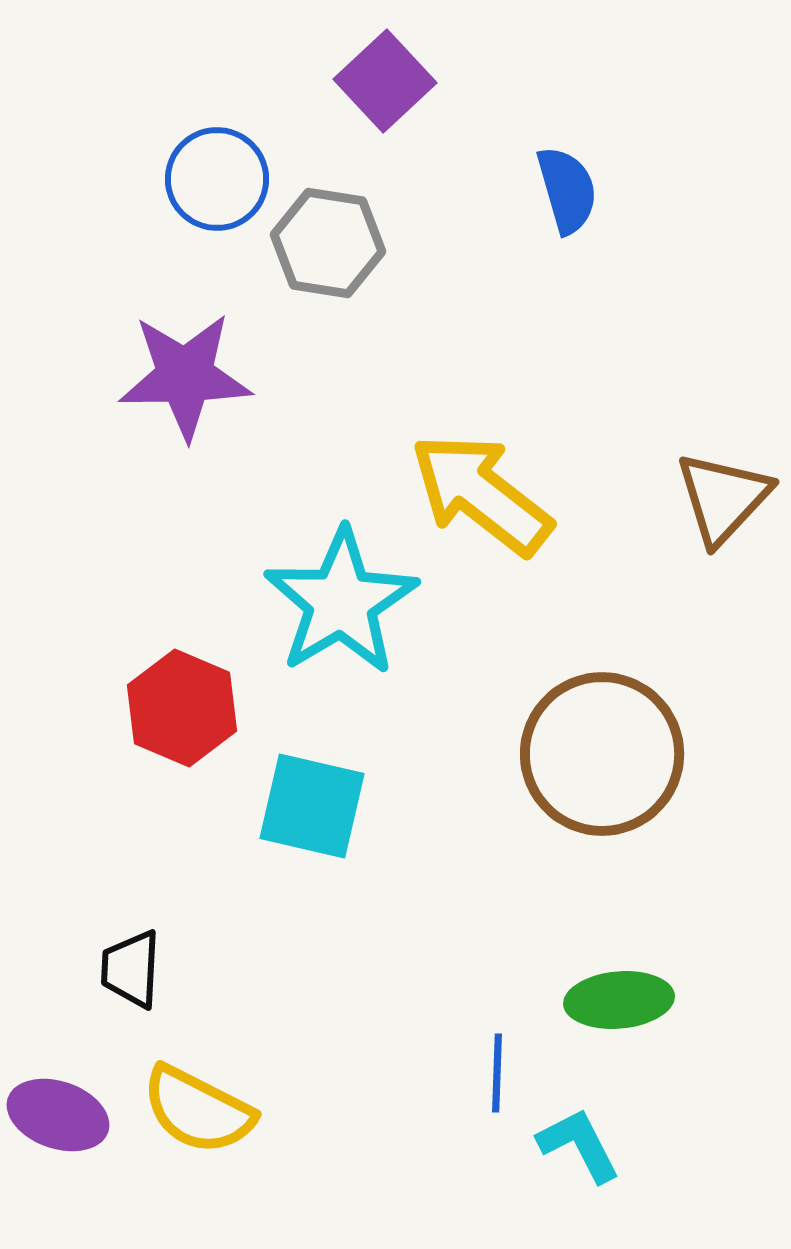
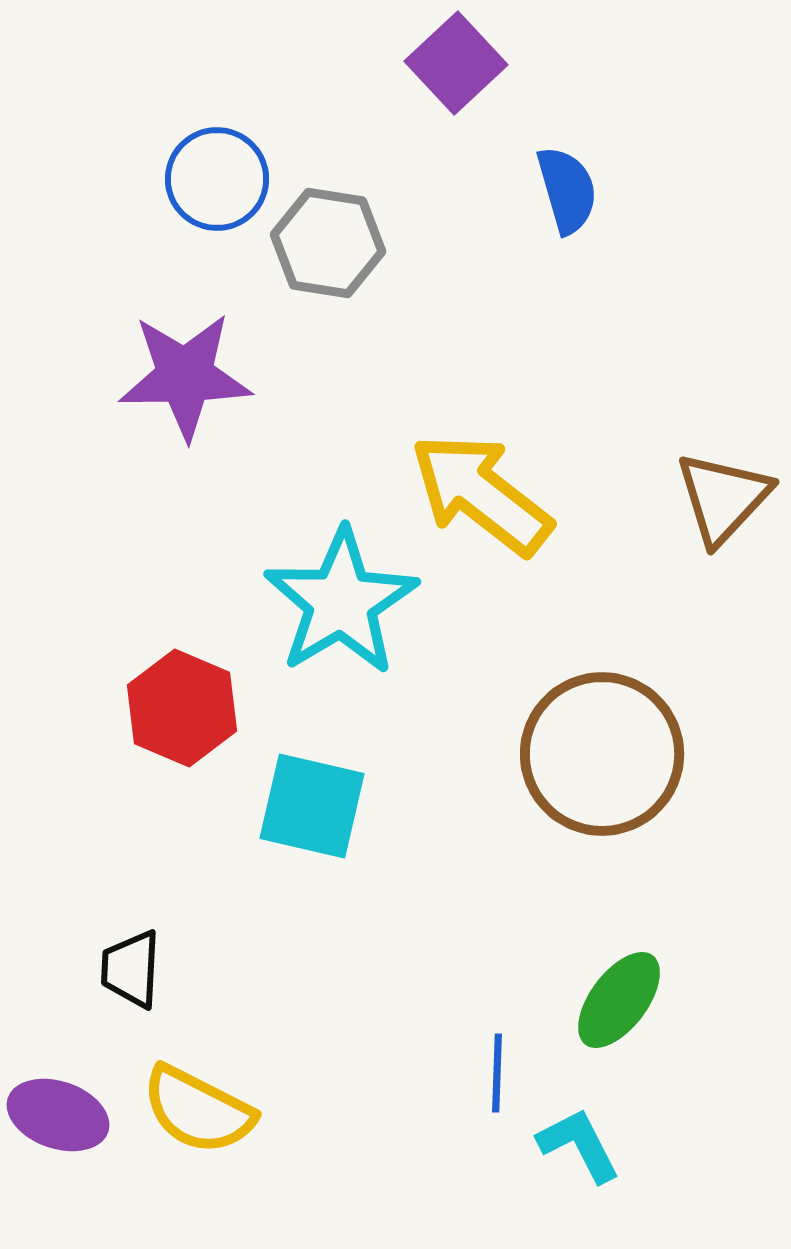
purple square: moved 71 px right, 18 px up
green ellipse: rotated 48 degrees counterclockwise
